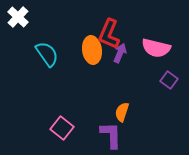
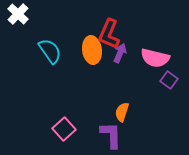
white cross: moved 3 px up
pink semicircle: moved 1 px left, 10 px down
cyan semicircle: moved 3 px right, 3 px up
pink square: moved 2 px right, 1 px down; rotated 10 degrees clockwise
